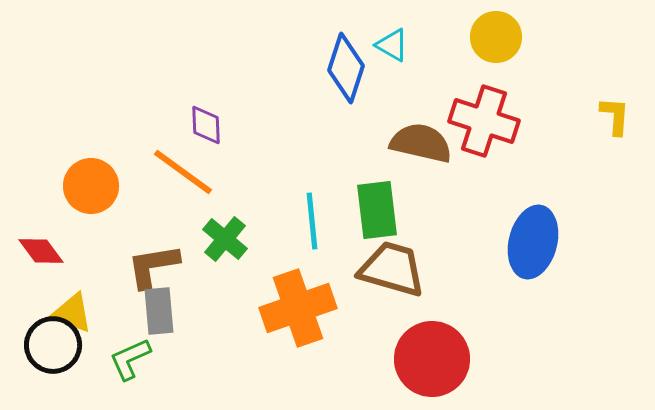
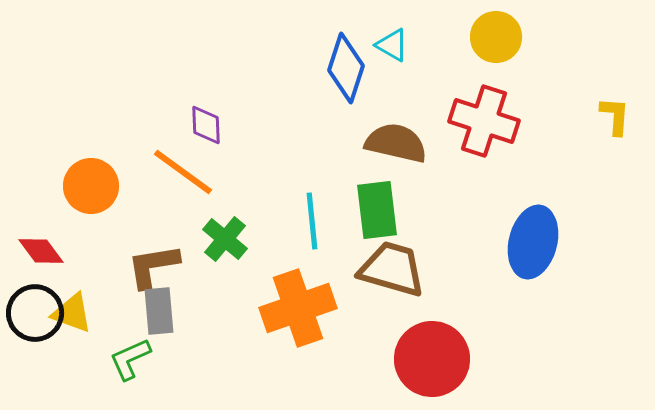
brown semicircle: moved 25 px left
black circle: moved 18 px left, 32 px up
